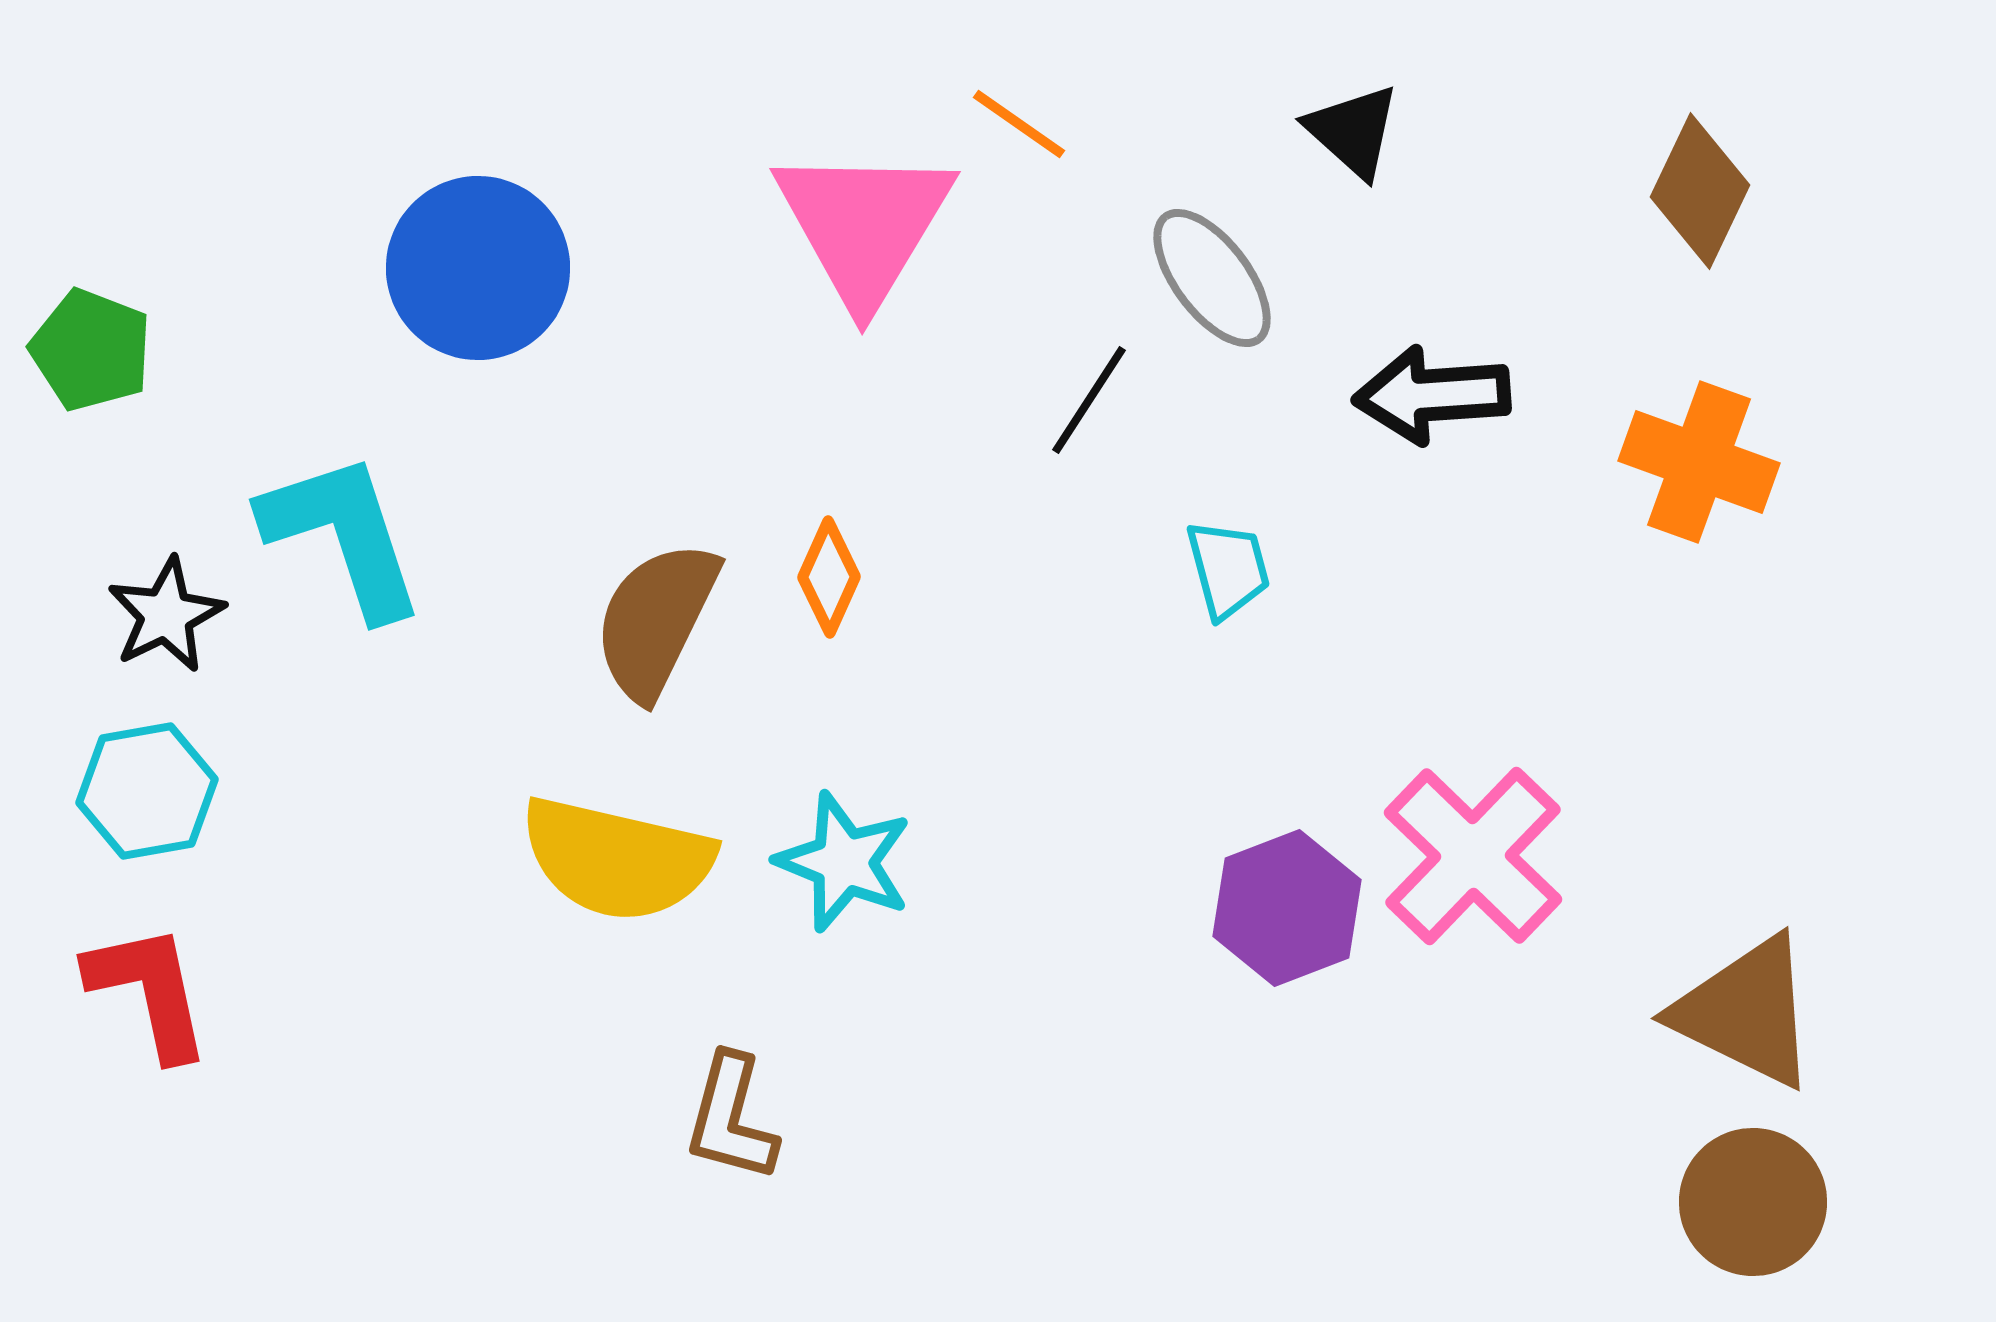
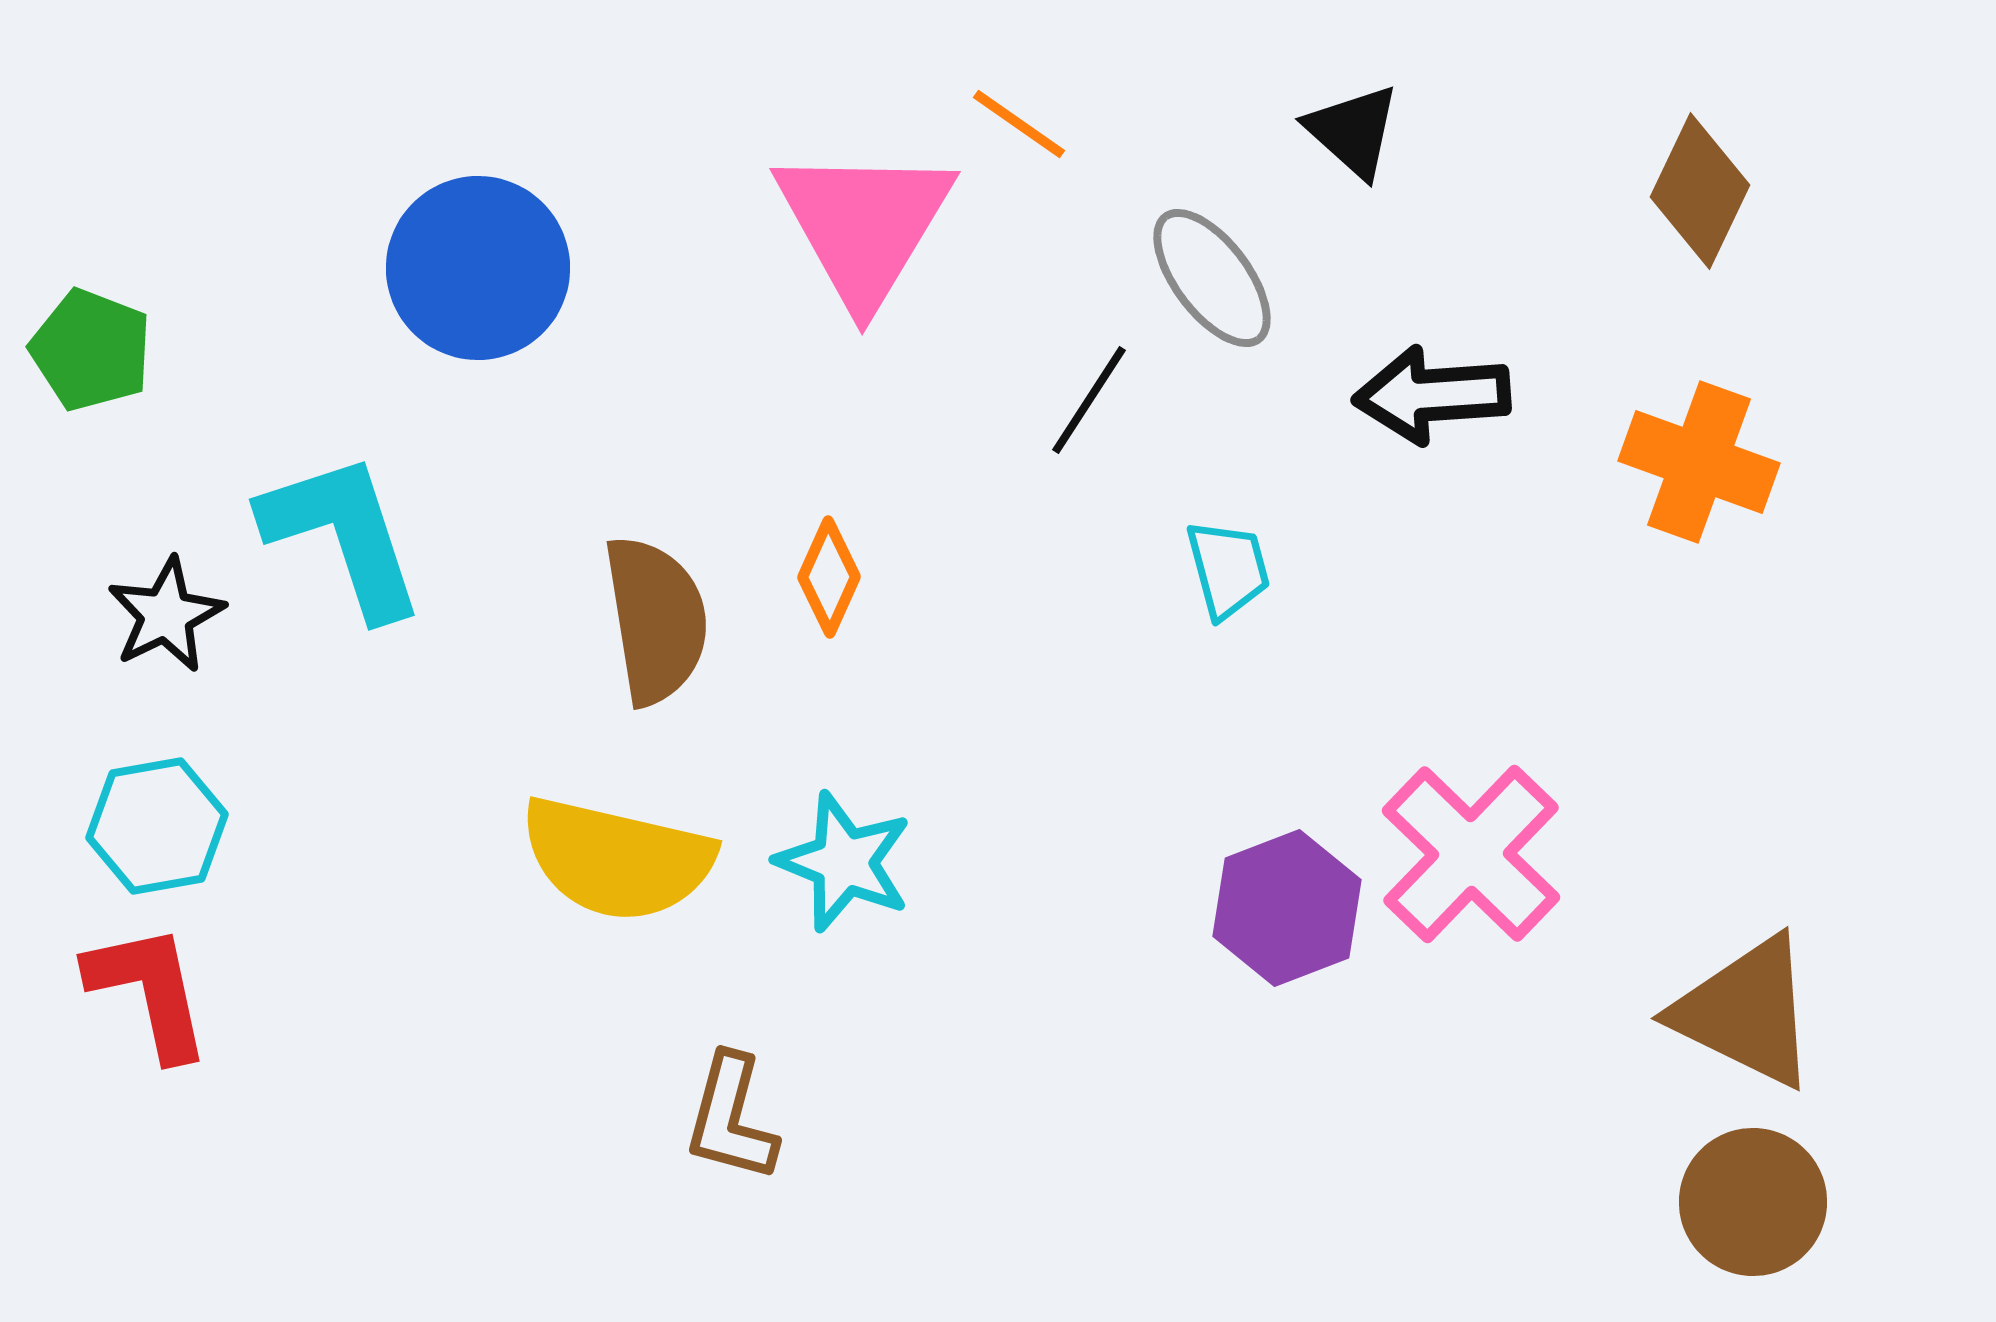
brown semicircle: rotated 145 degrees clockwise
cyan hexagon: moved 10 px right, 35 px down
pink cross: moved 2 px left, 2 px up
